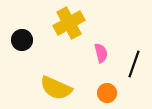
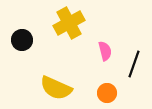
pink semicircle: moved 4 px right, 2 px up
